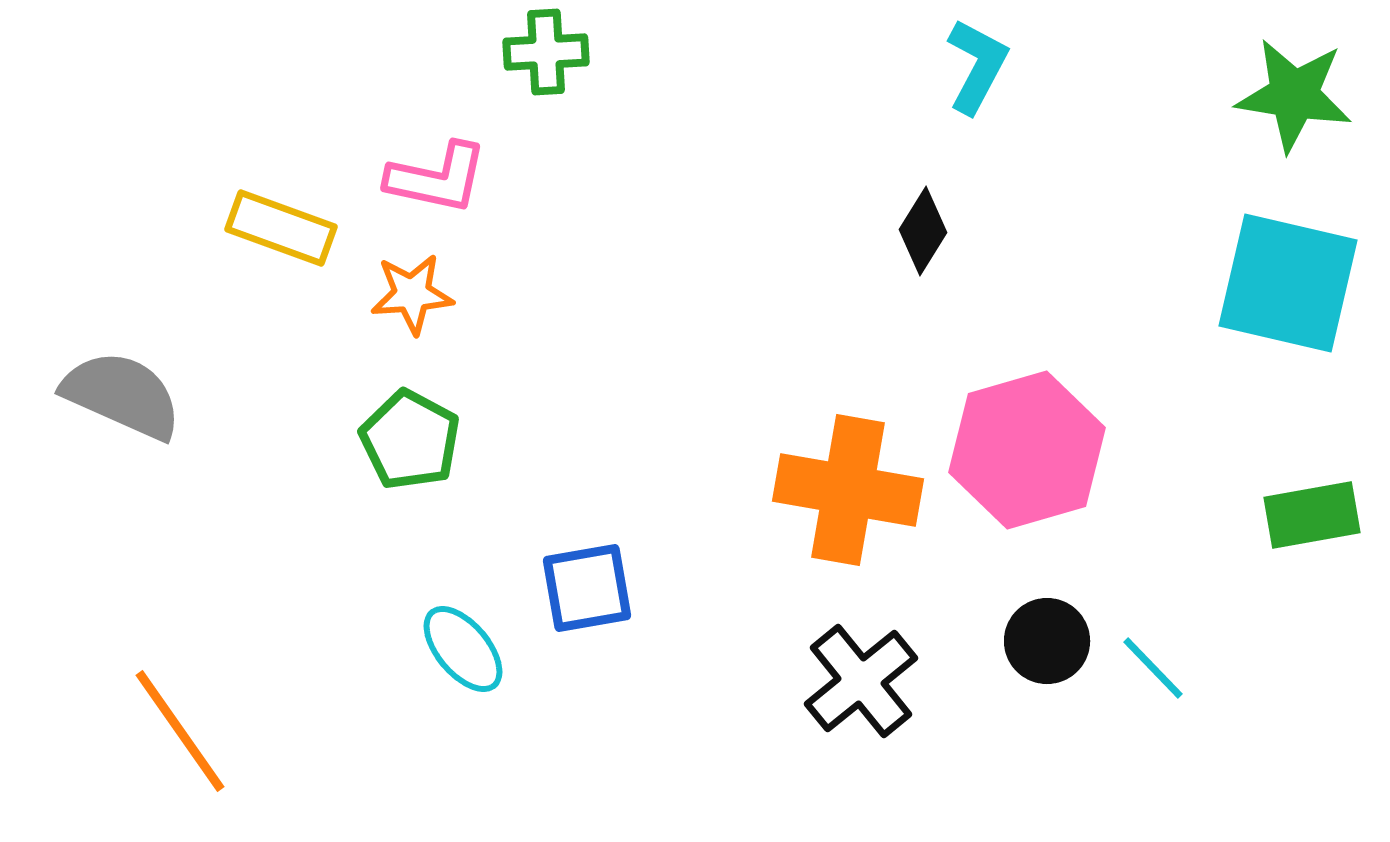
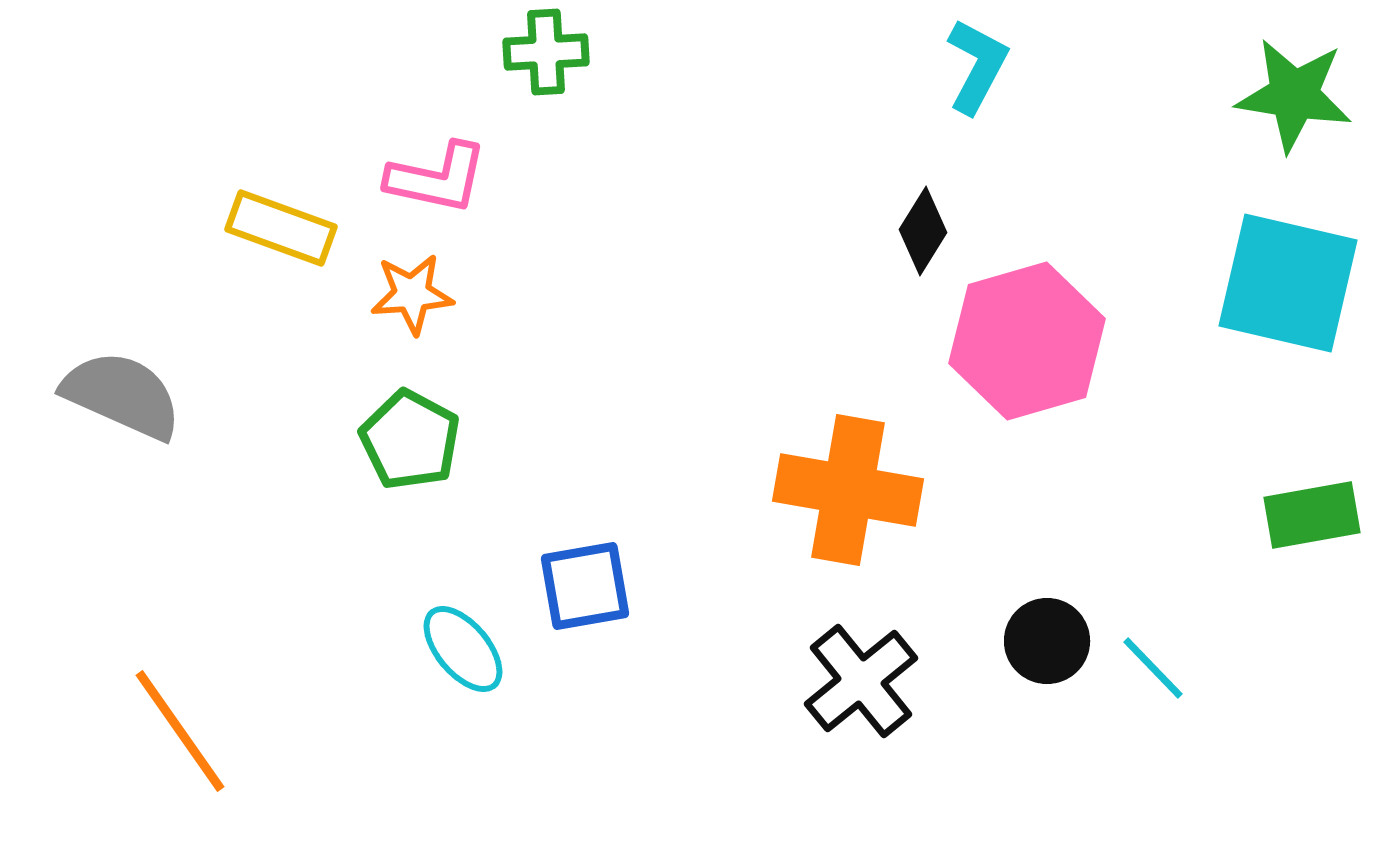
pink hexagon: moved 109 px up
blue square: moved 2 px left, 2 px up
